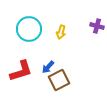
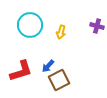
cyan circle: moved 1 px right, 4 px up
blue arrow: moved 1 px up
